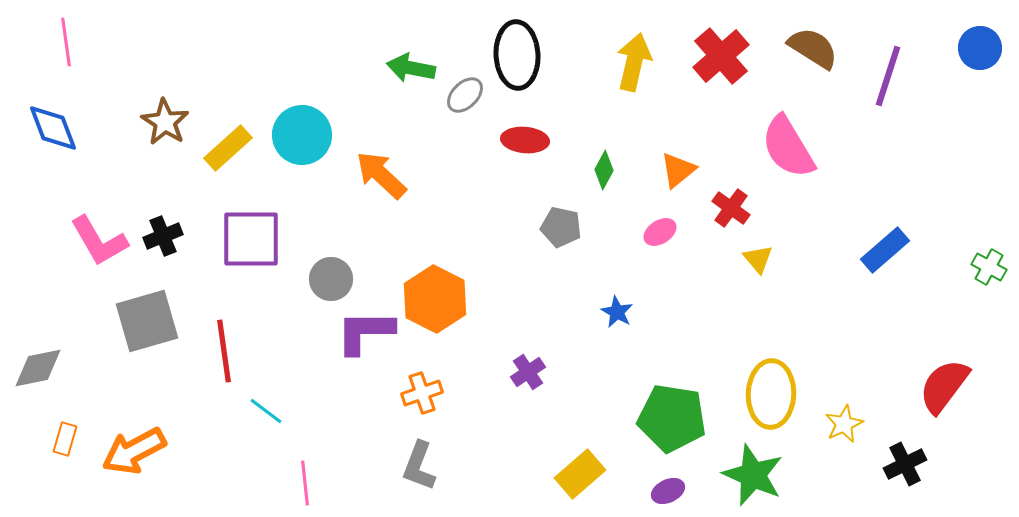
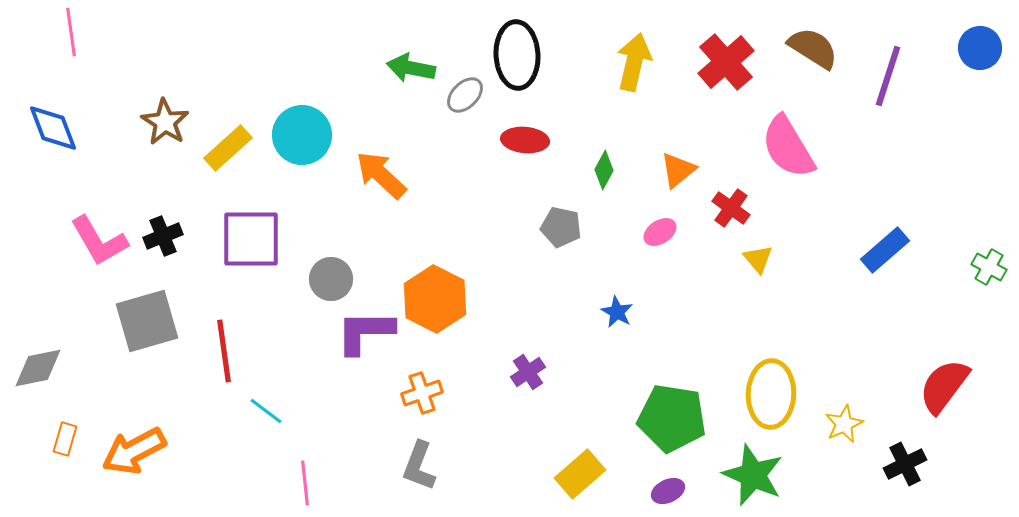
pink line at (66, 42): moved 5 px right, 10 px up
red cross at (721, 56): moved 5 px right, 6 px down
